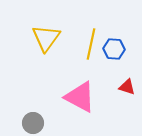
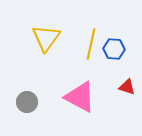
gray circle: moved 6 px left, 21 px up
